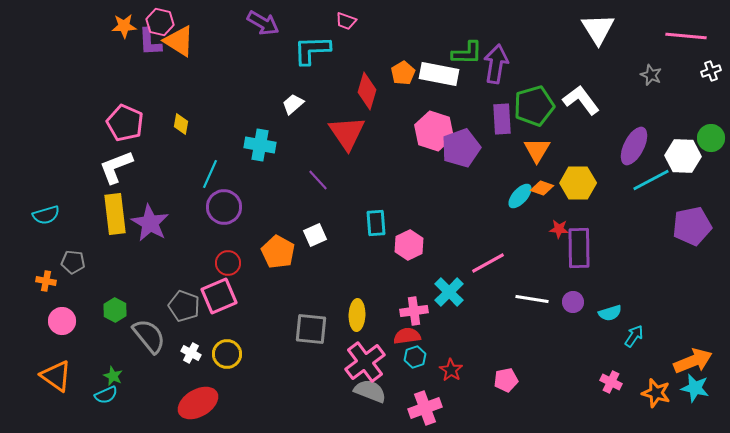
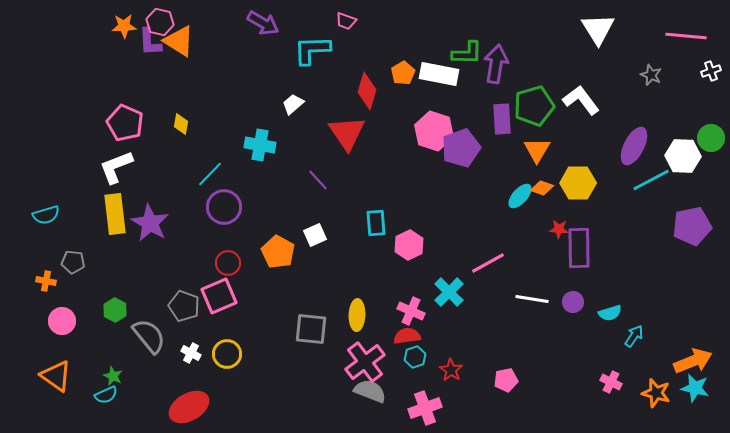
cyan line at (210, 174): rotated 20 degrees clockwise
pink cross at (414, 311): moved 3 px left; rotated 32 degrees clockwise
red ellipse at (198, 403): moved 9 px left, 4 px down
